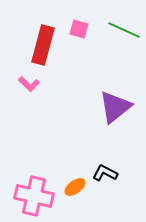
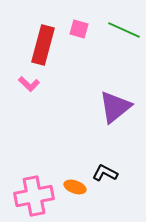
orange ellipse: rotated 55 degrees clockwise
pink cross: rotated 24 degrees counterclockwise
